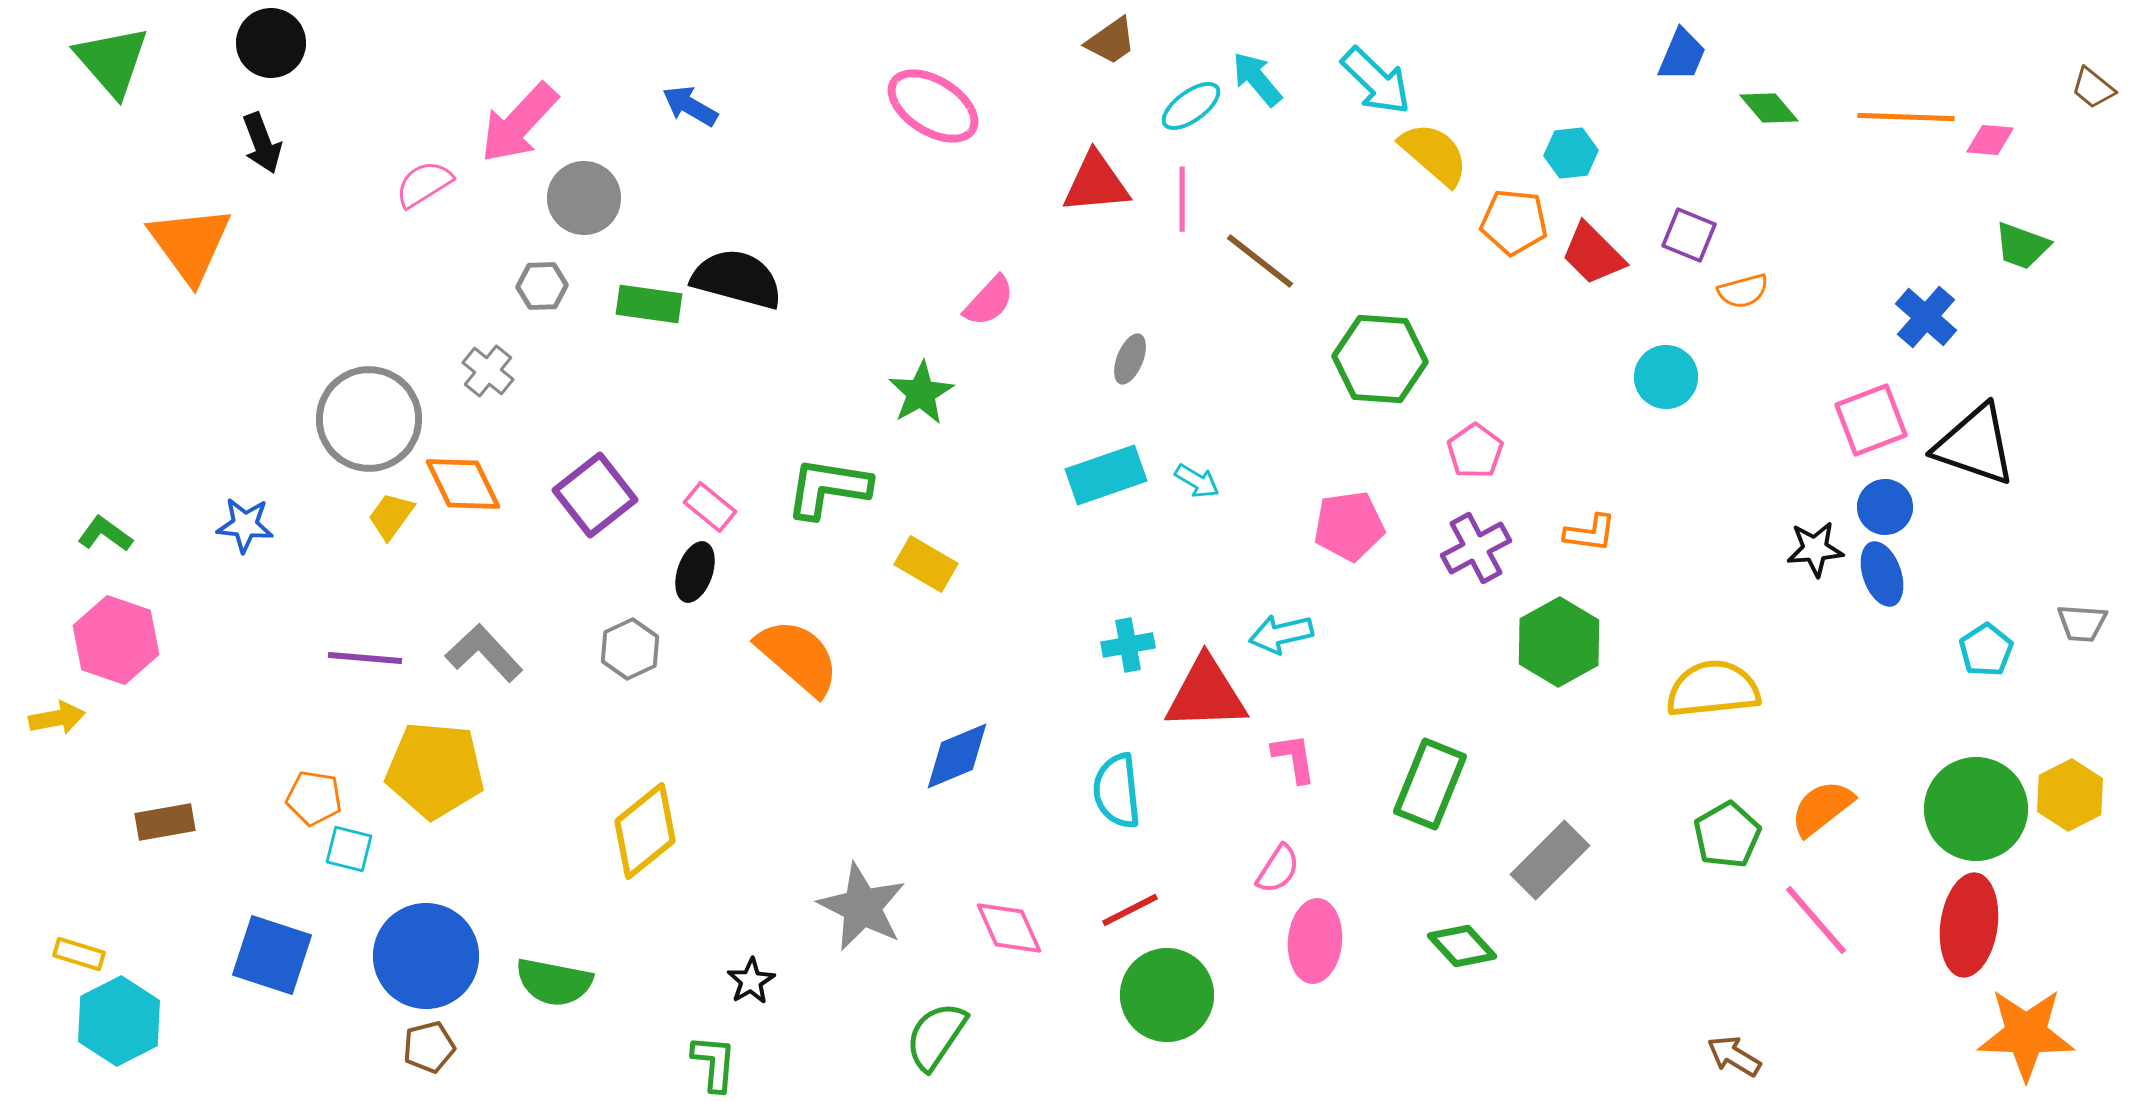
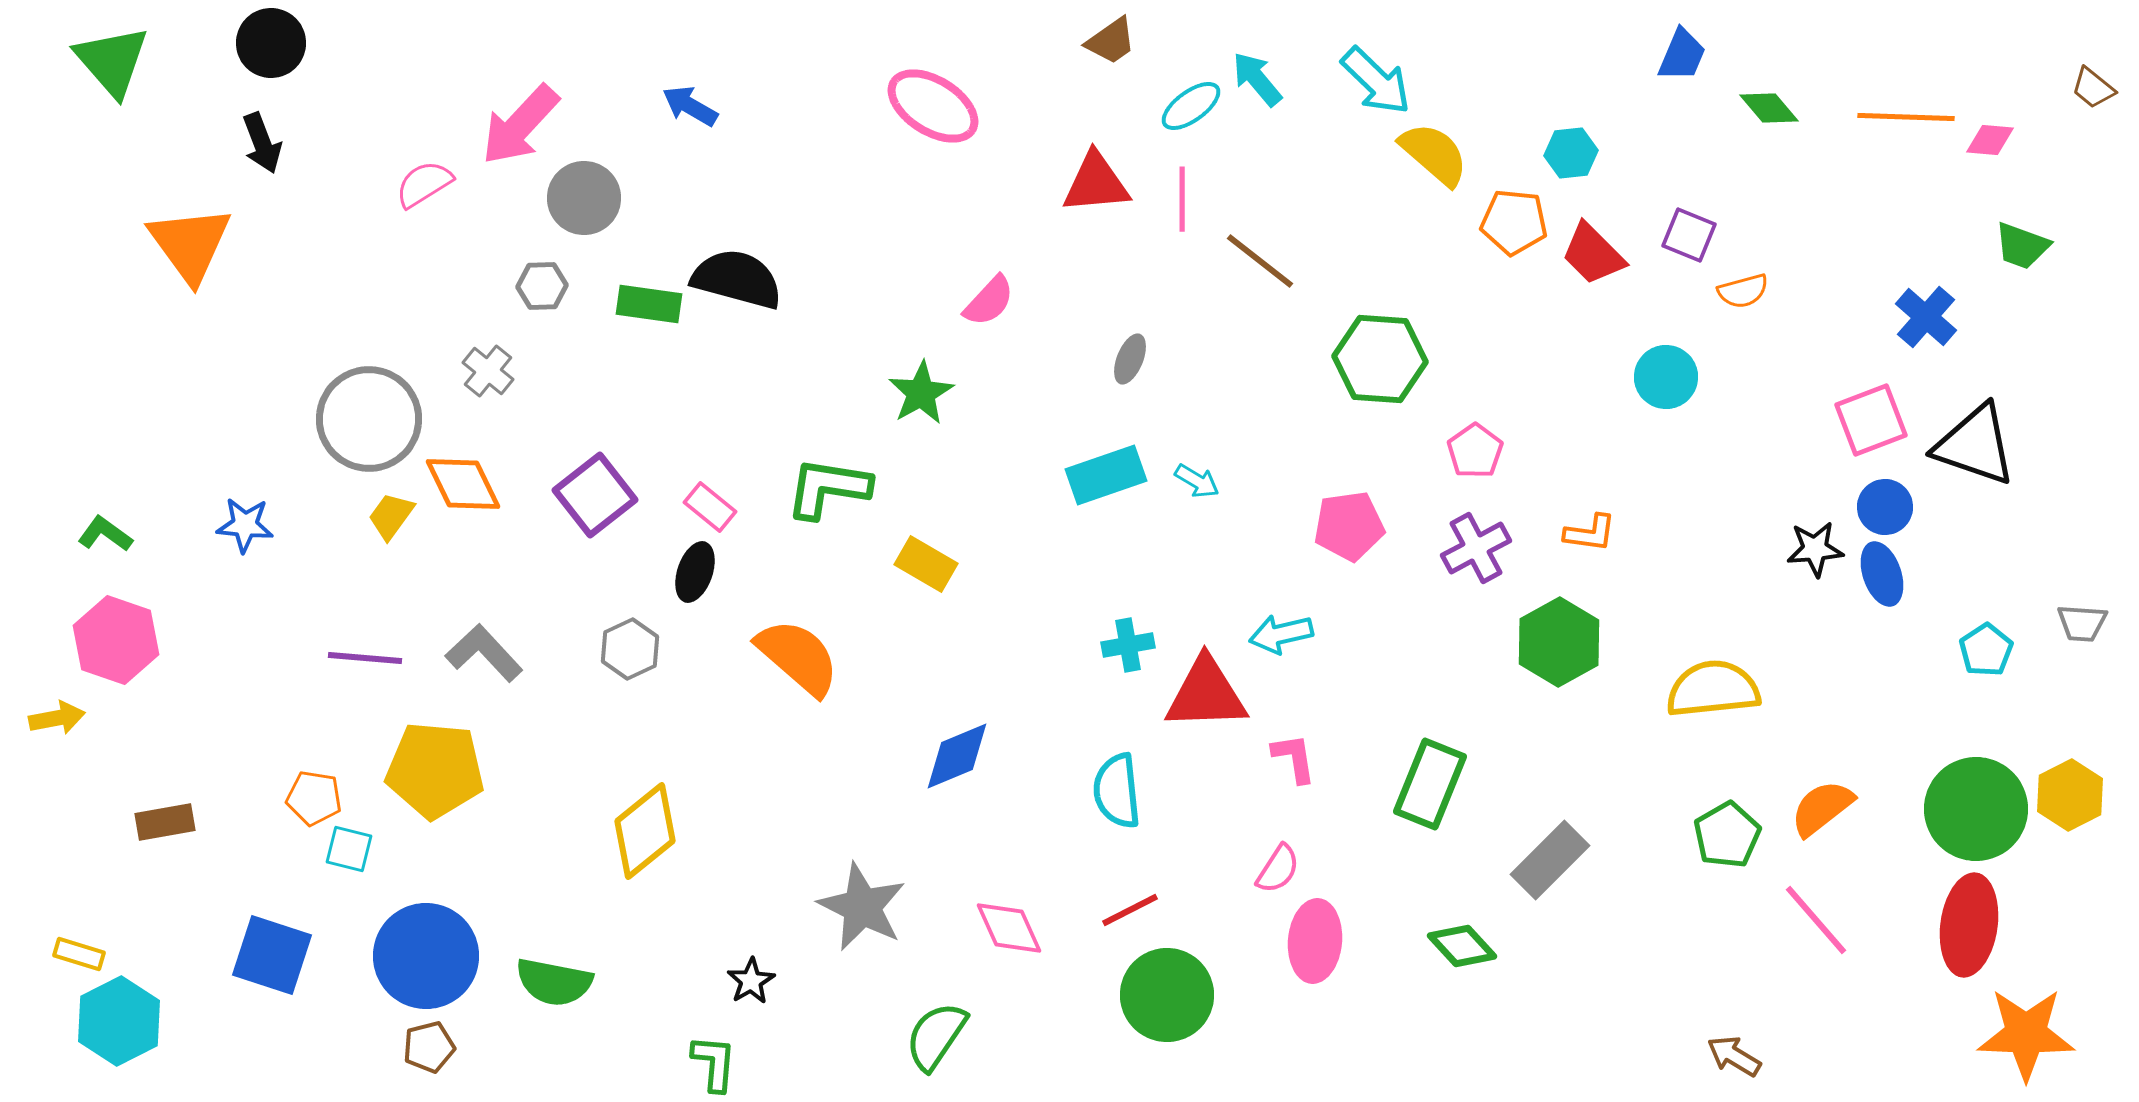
pink arrow at (519, 123): moved 1 px right, 2 px down
